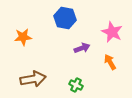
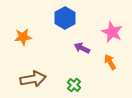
blue hexagon: rotated 20 degrees clockwise
purple arrow: rotated 133 degrees counterclockwise
green cross: moved 2 px left; rotated 16 degrees clockwise
